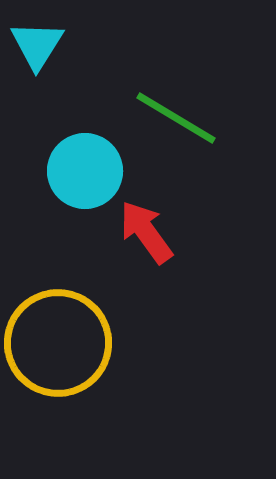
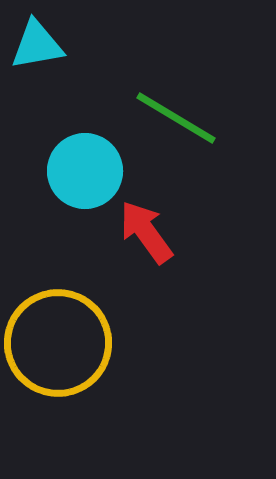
cyan triangle: rotated 48 degrees clockwise
